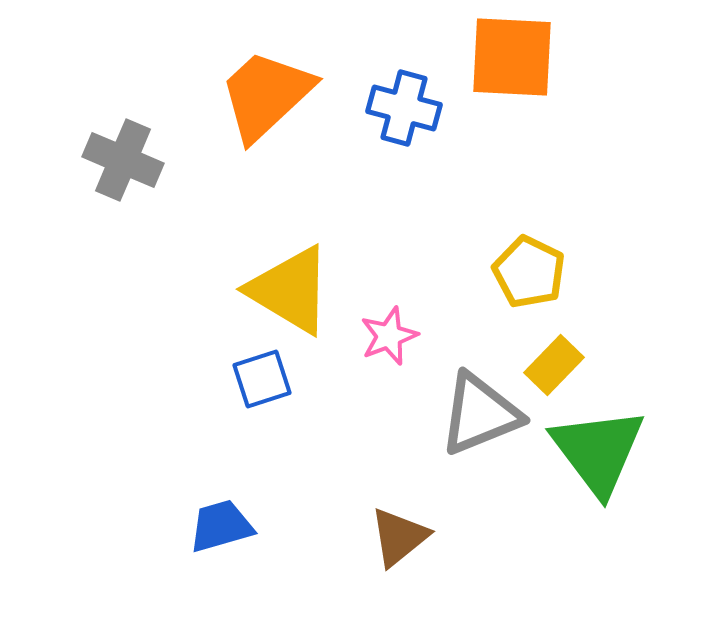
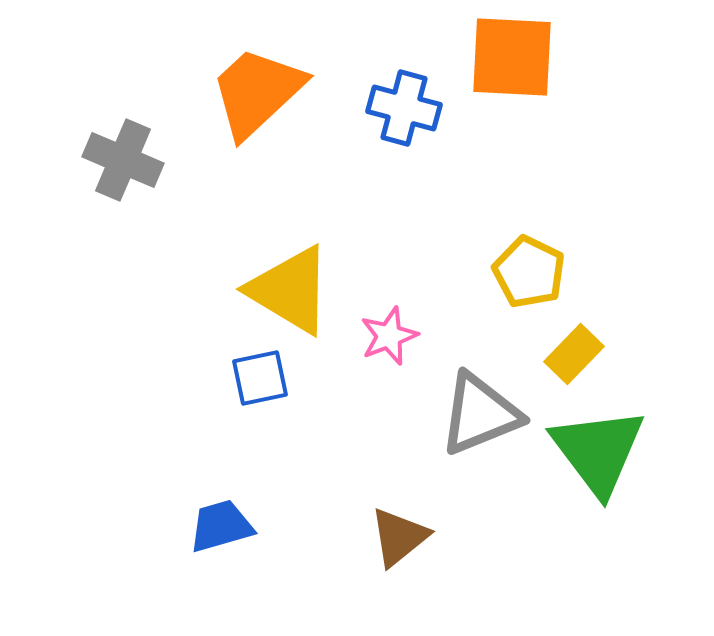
orange trapezoid: moved 9 px left, 3 px up
yellow rectangle: moved 20 px right, 11 px up
blue square: moved 2 px left, 1 px up; rotated 6 degrees clockwise
